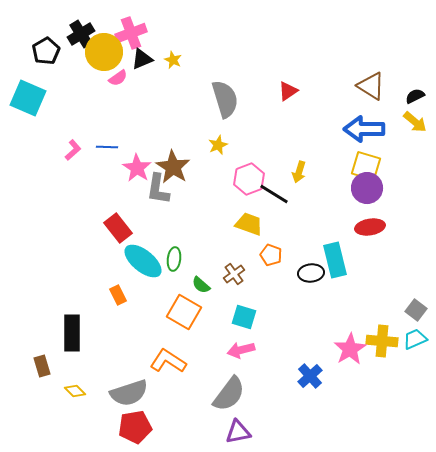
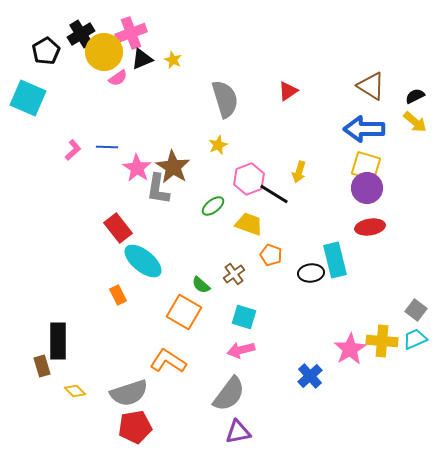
green ellipse at (174, 259): moved 39 px right, 53 px up; rotated 45 degrees clockwise
black rectangle at (72, 333): moved 14 px left, 8 px down
